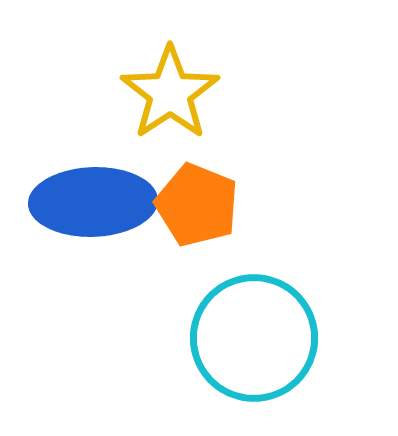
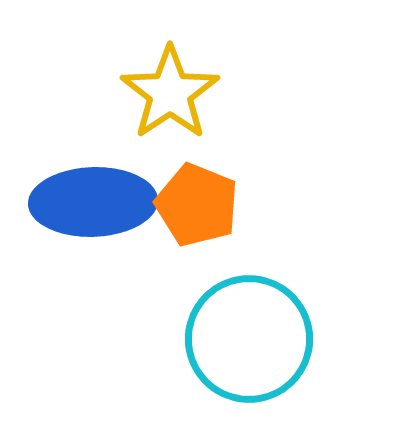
cyan circle: moved 5 px left, 1 px down
